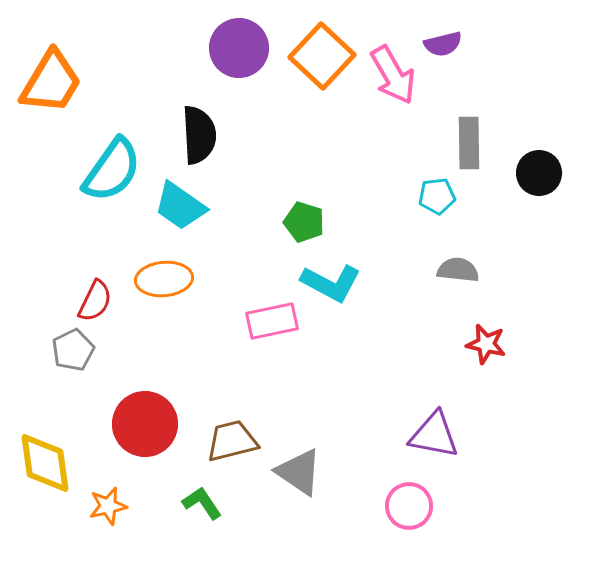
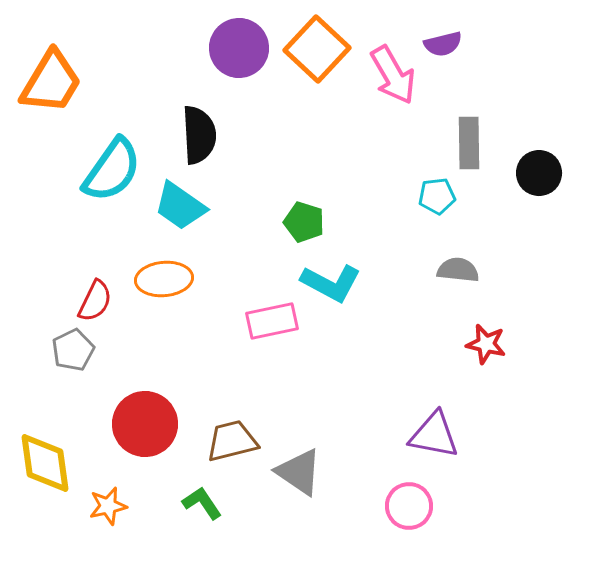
orange square: moved 5 px left, 7 px up
